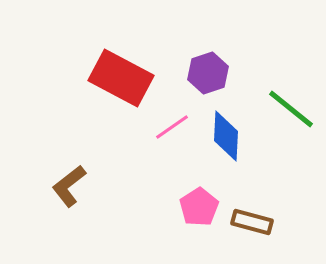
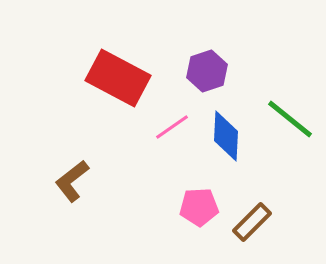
purple hexagon: moved 1 px left, 2 px up
red rectangle: moved 3 px left
green line: moved 1 px left, 10 px down
brown L-shape: moved 3 px right, 5 px up
pink pentagon: rotated 30 degrees clockwise
brown rectangle: rotated 60 degrees counterclockwise
